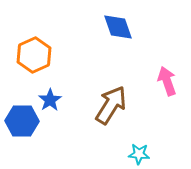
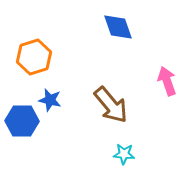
orange hexagon: moved 2 px down; rotated 8 degrees clockwise
blue star: rotated 25 degrees counterclockwise
brown arrow: rotated 108 degrees clockwise
cyan star: moved 15 px left
